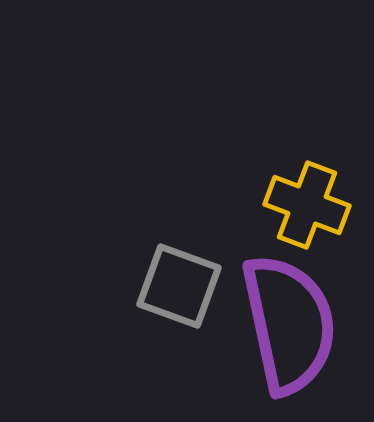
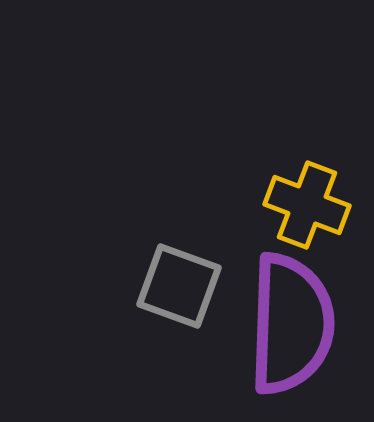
purple semicircle: moved 2 px right; rotated 14 degrees clockwise
